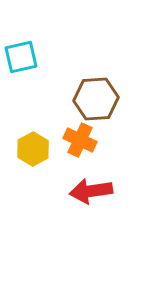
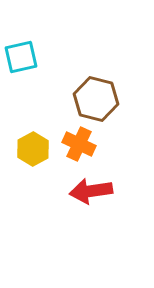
brown hexagon: rotated 18 degrees clockwise
orange cross: moved 1 px left, 4 px down
